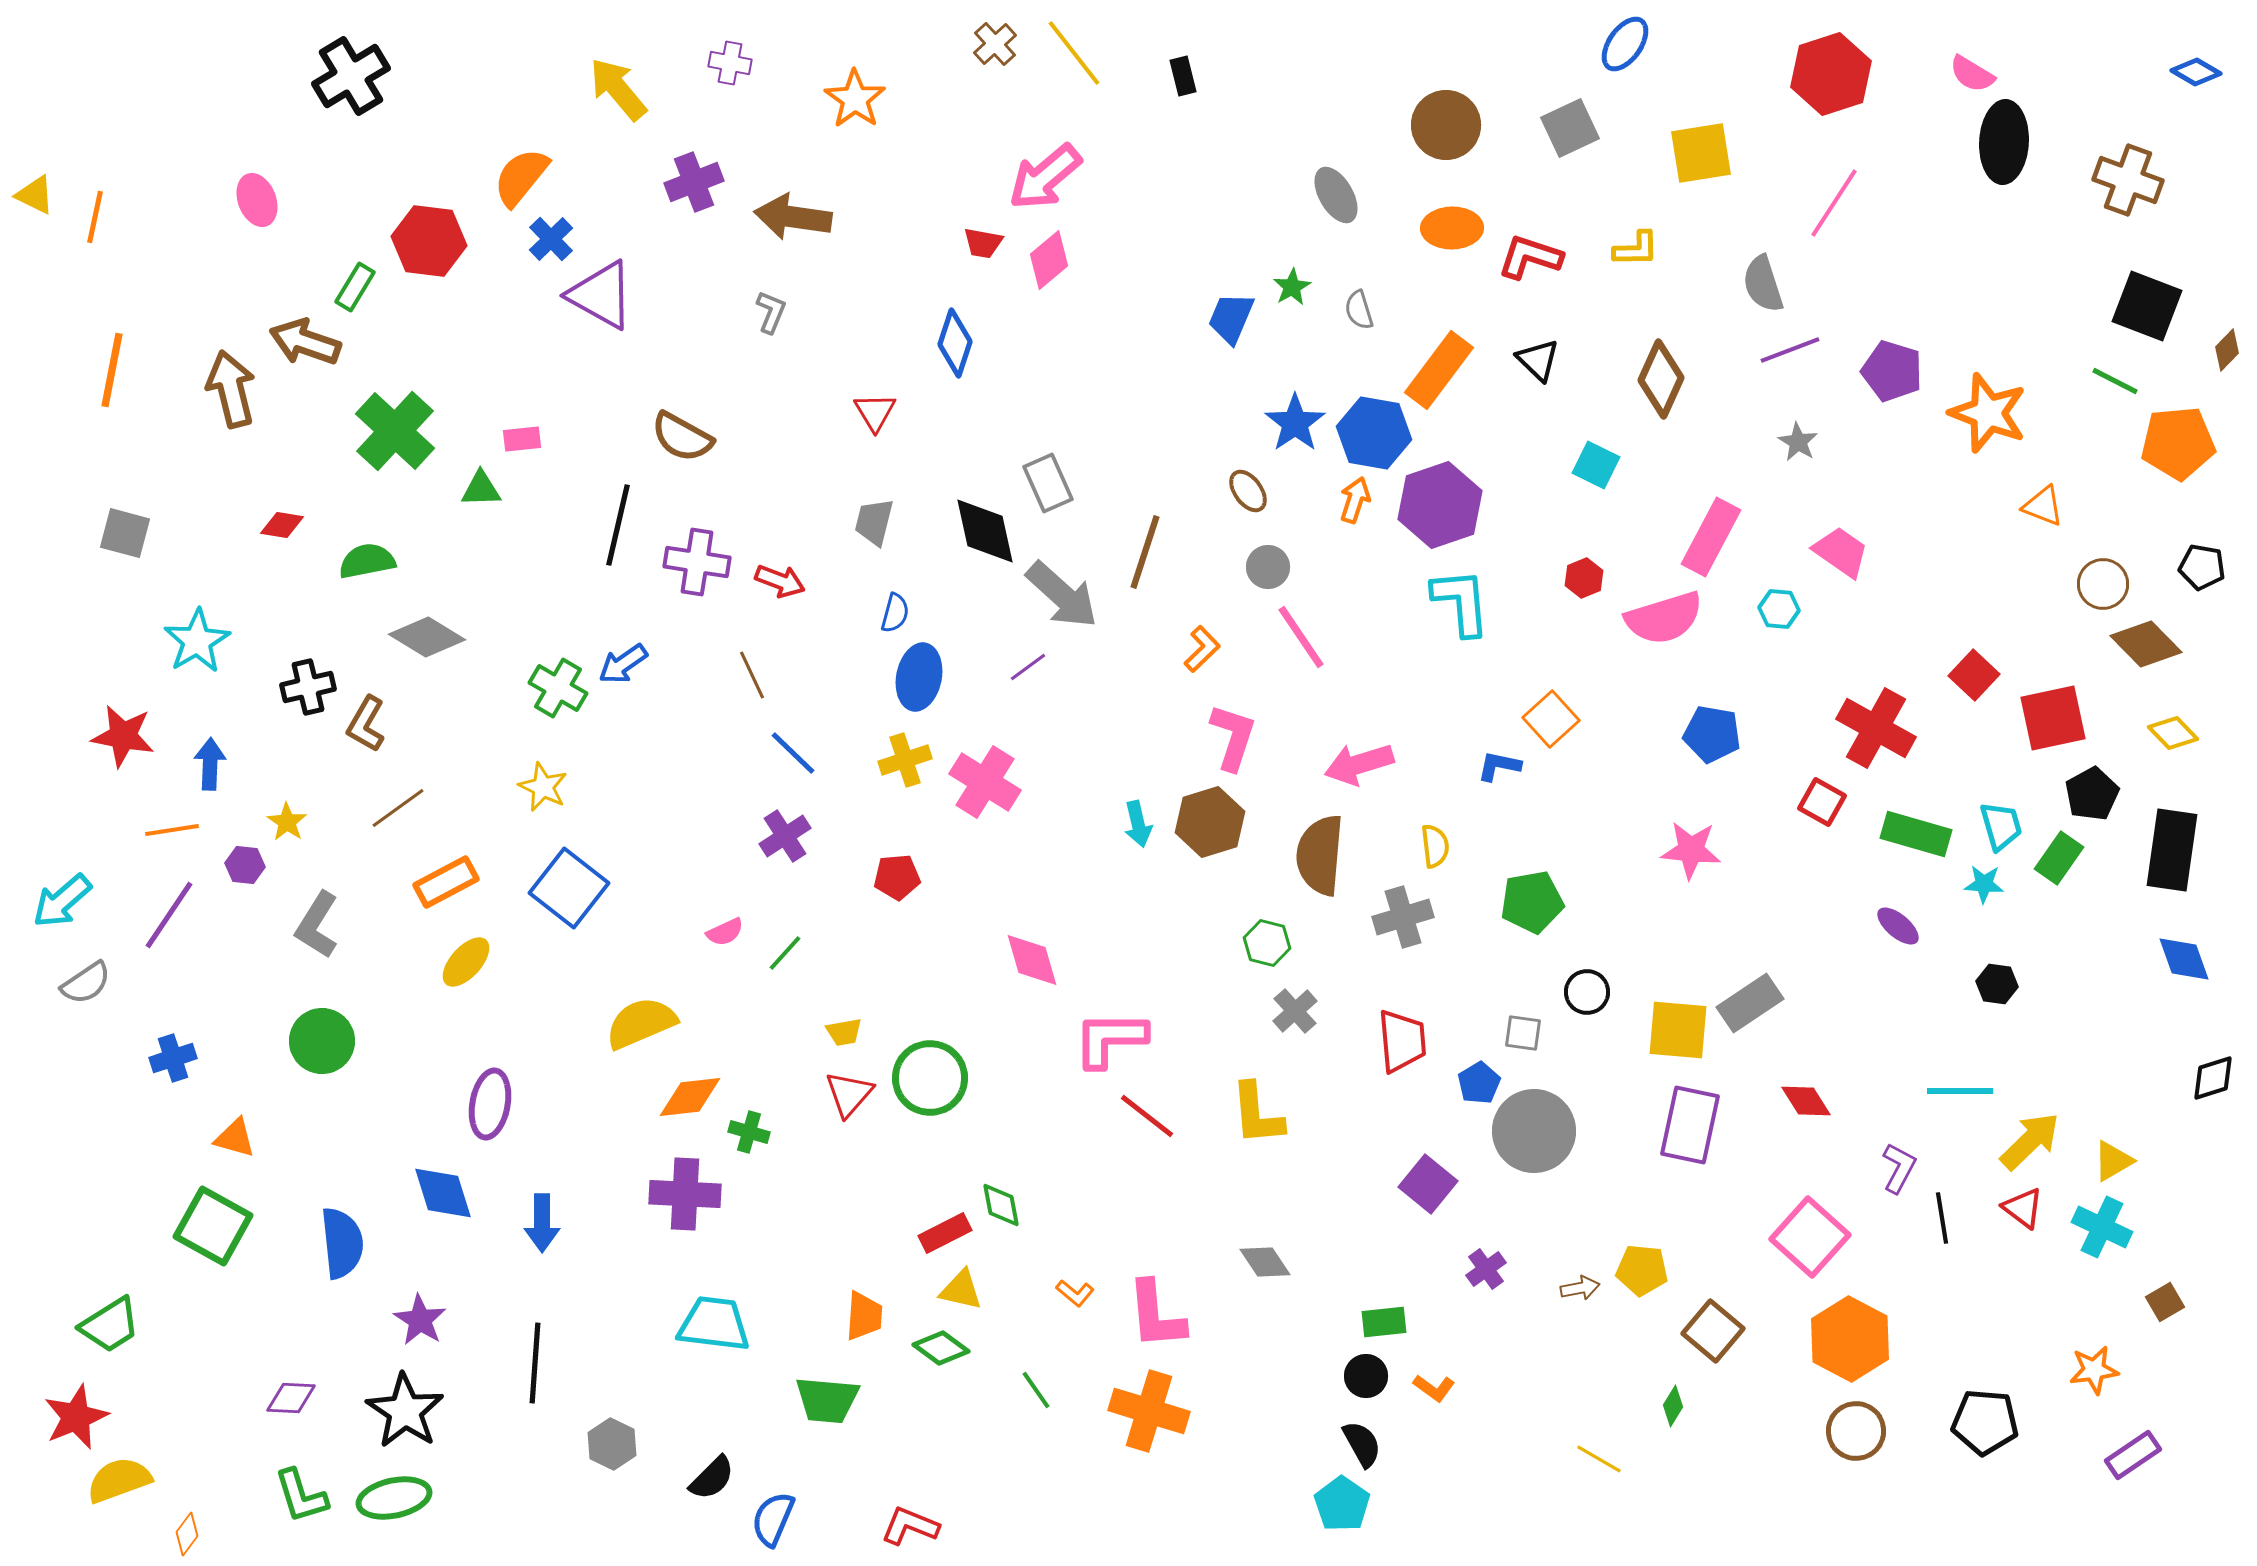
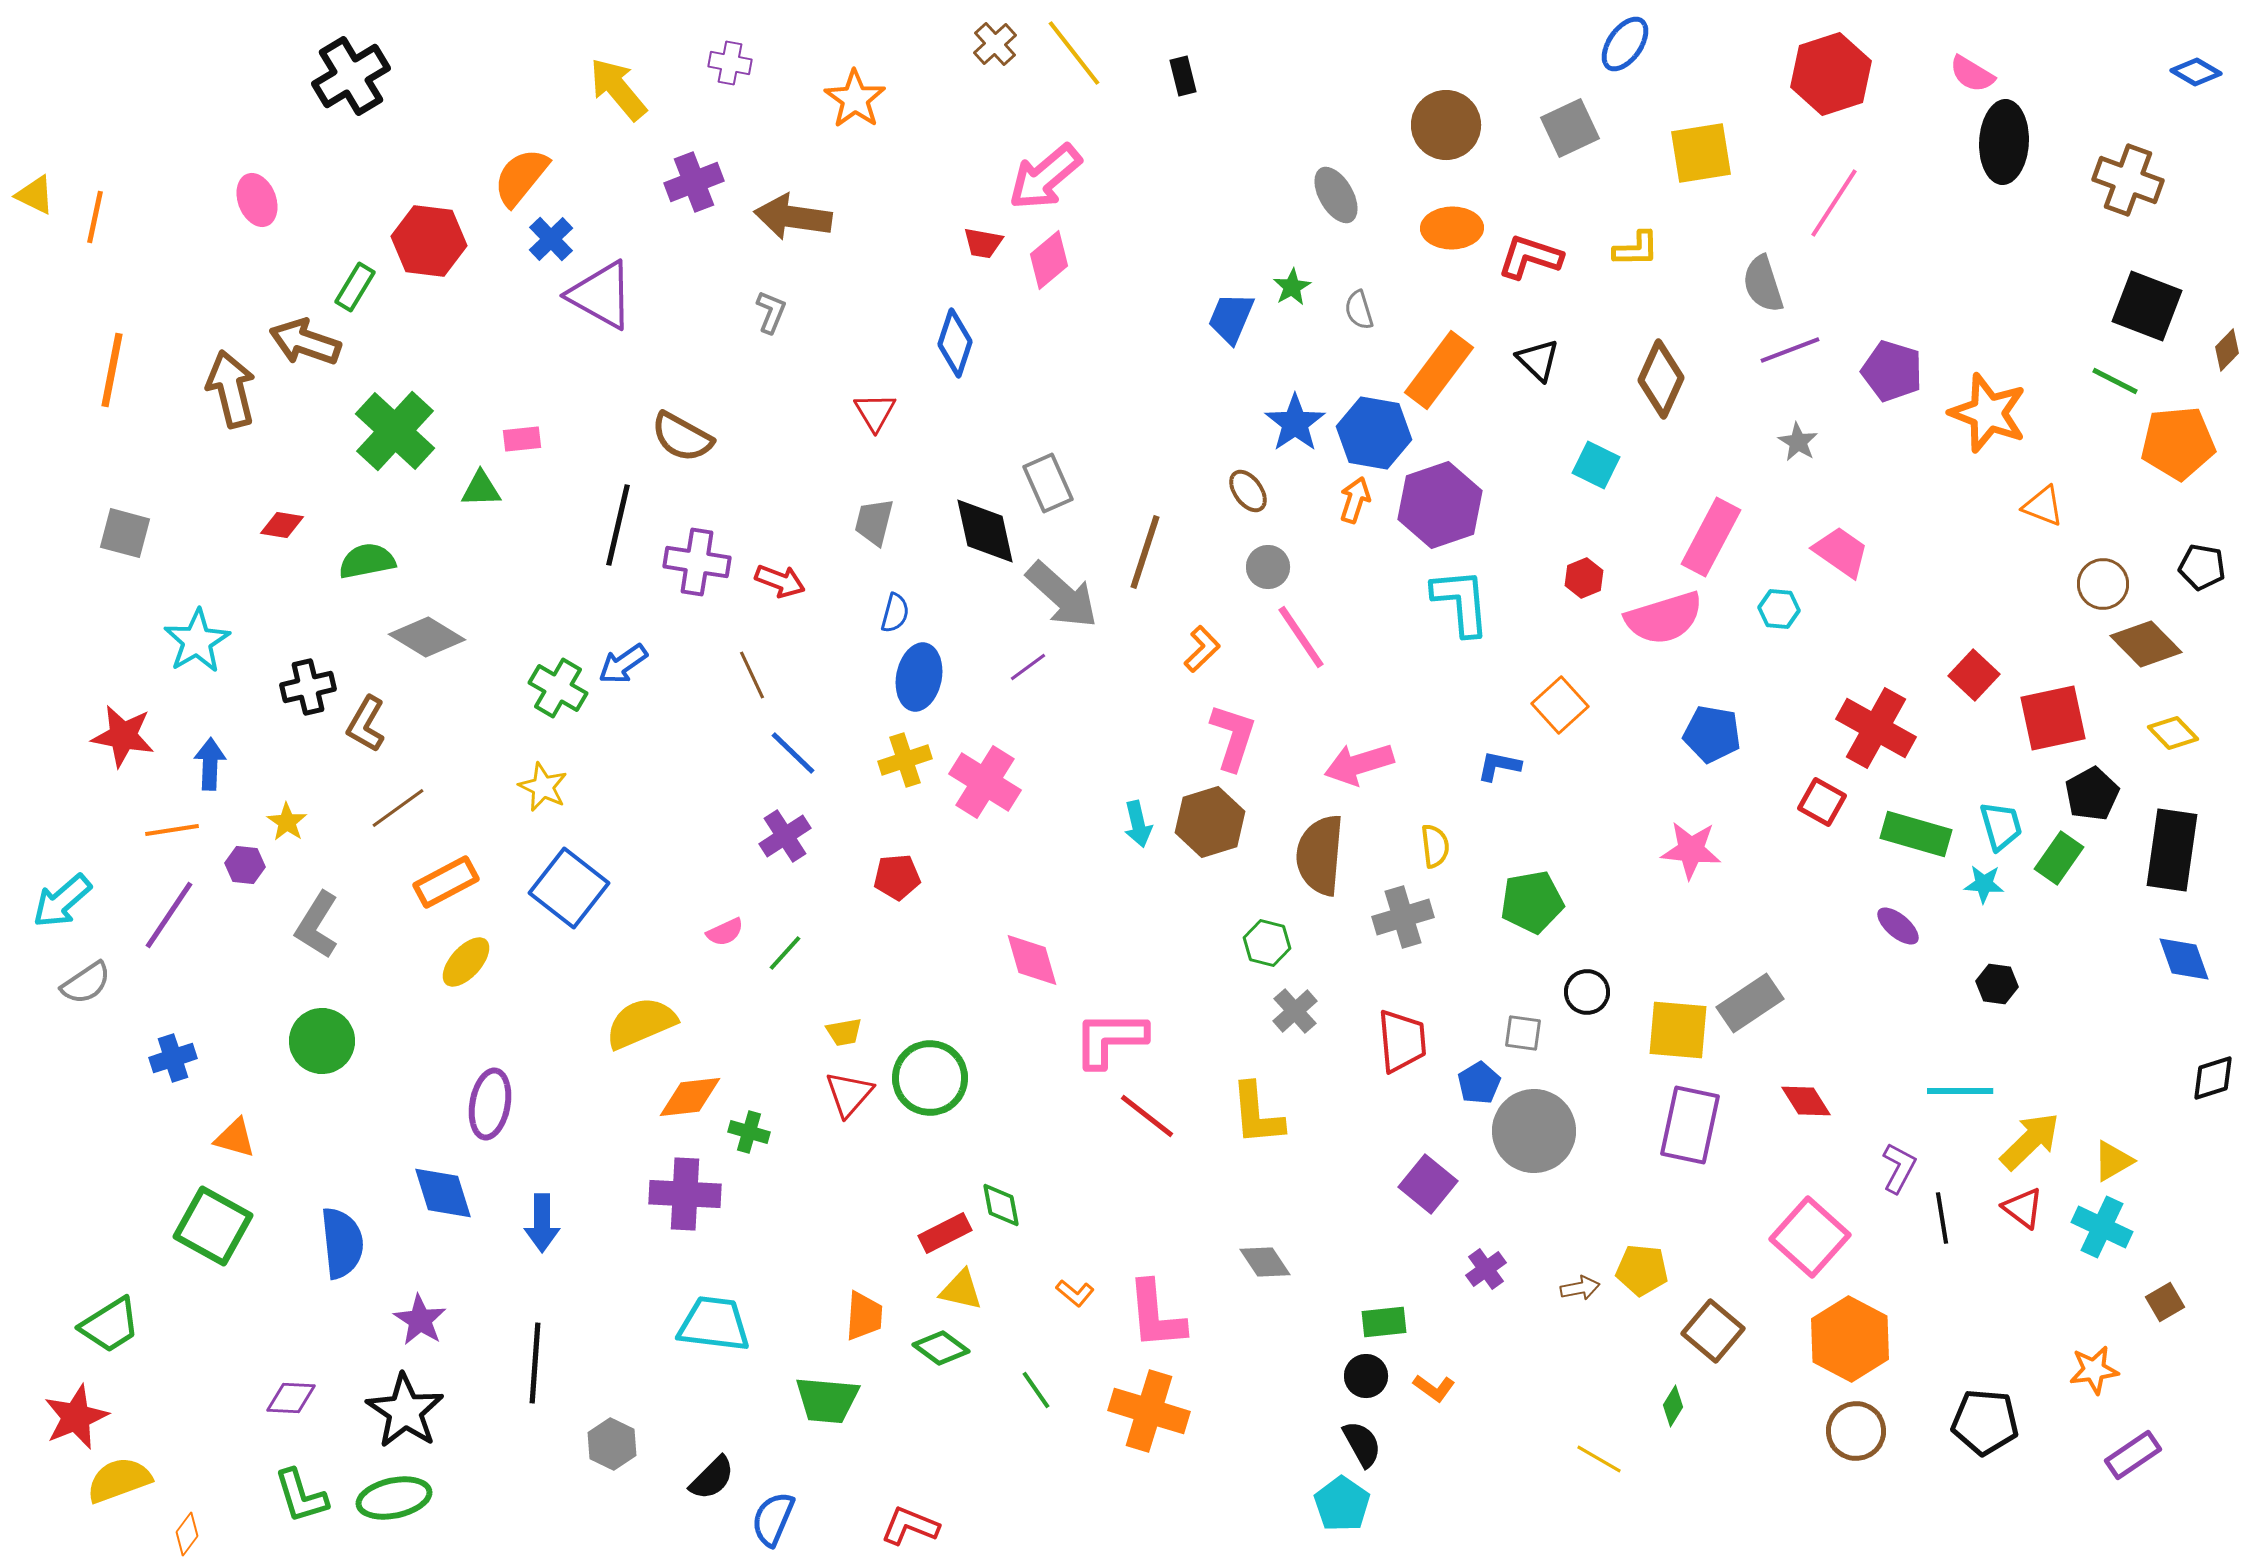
orange square at (1551, 719): moved 9 px right, 14 px up
